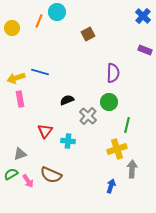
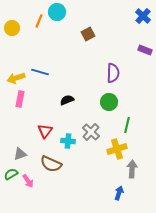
pink rectangle: rotated 21 degrees clockwise
gray cross: moved 3 px right, 16 px down
brown semicircle: moved 11 px up
blue arrow: moved 8 px right, 7 px down
